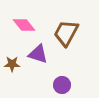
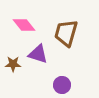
brown trapezoid: rotated 12 degrees counterclockwise
brown star: moved 1 px right
